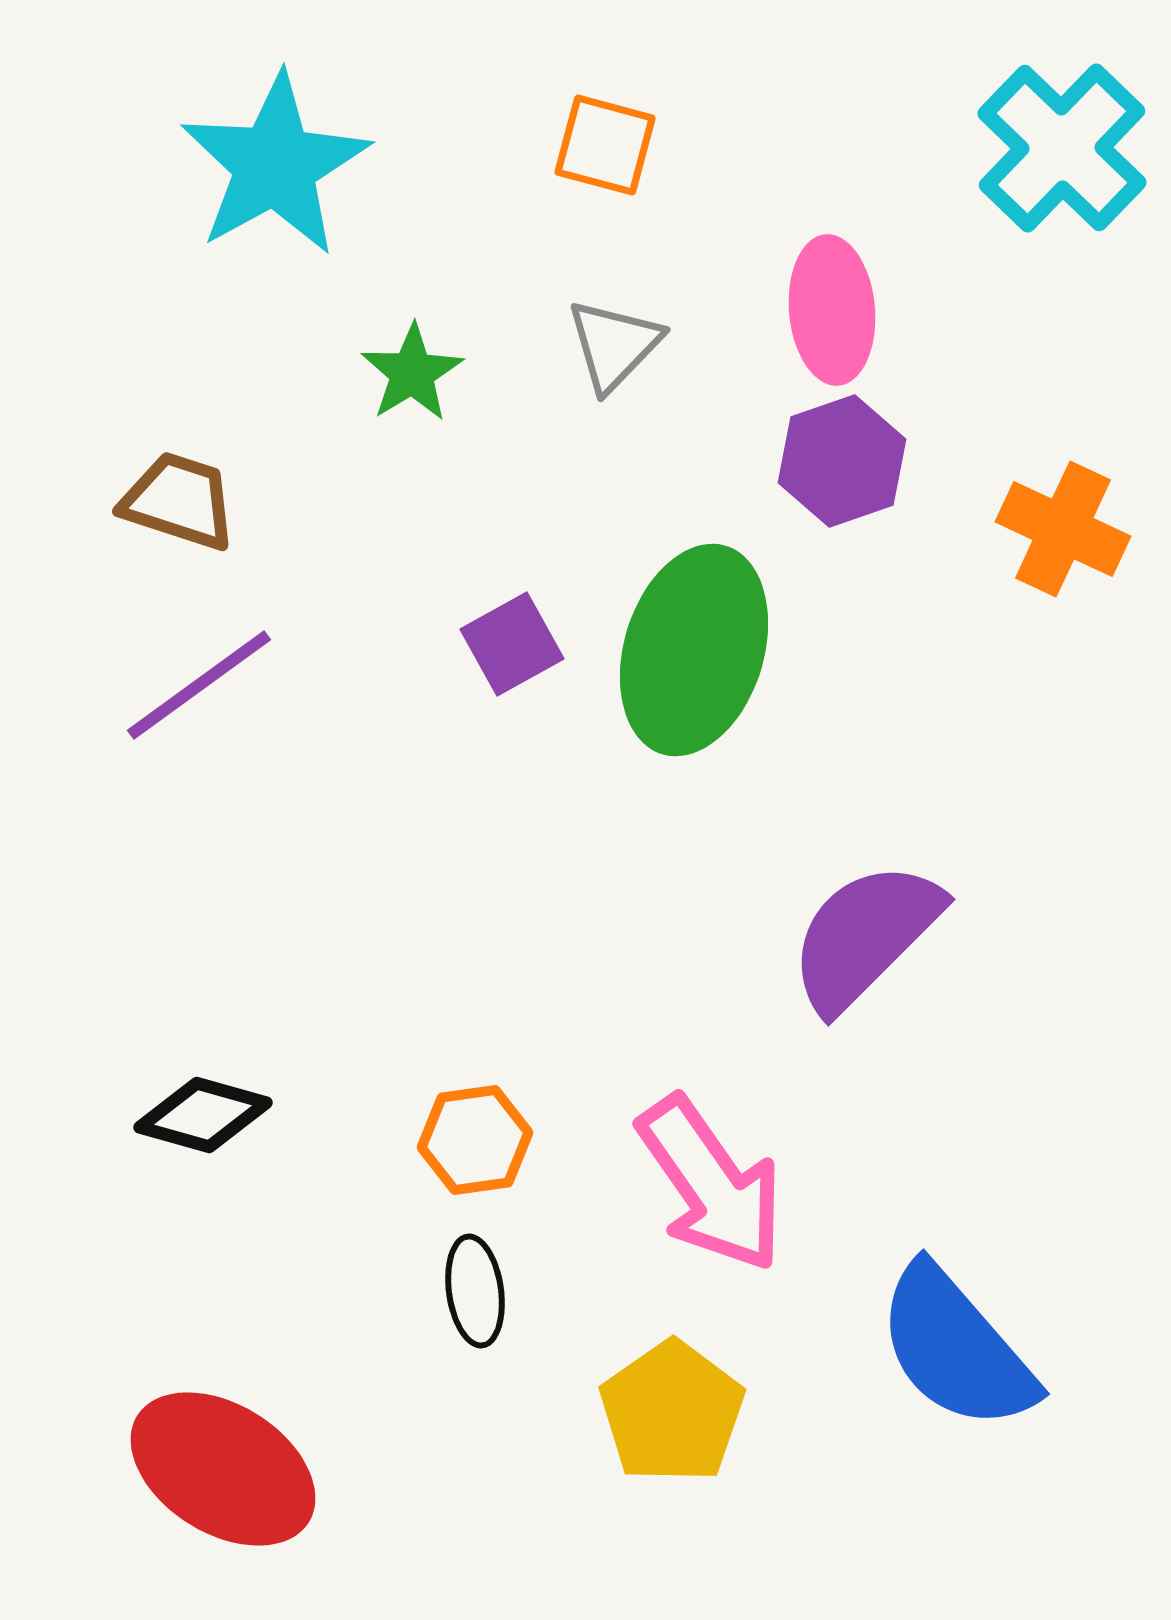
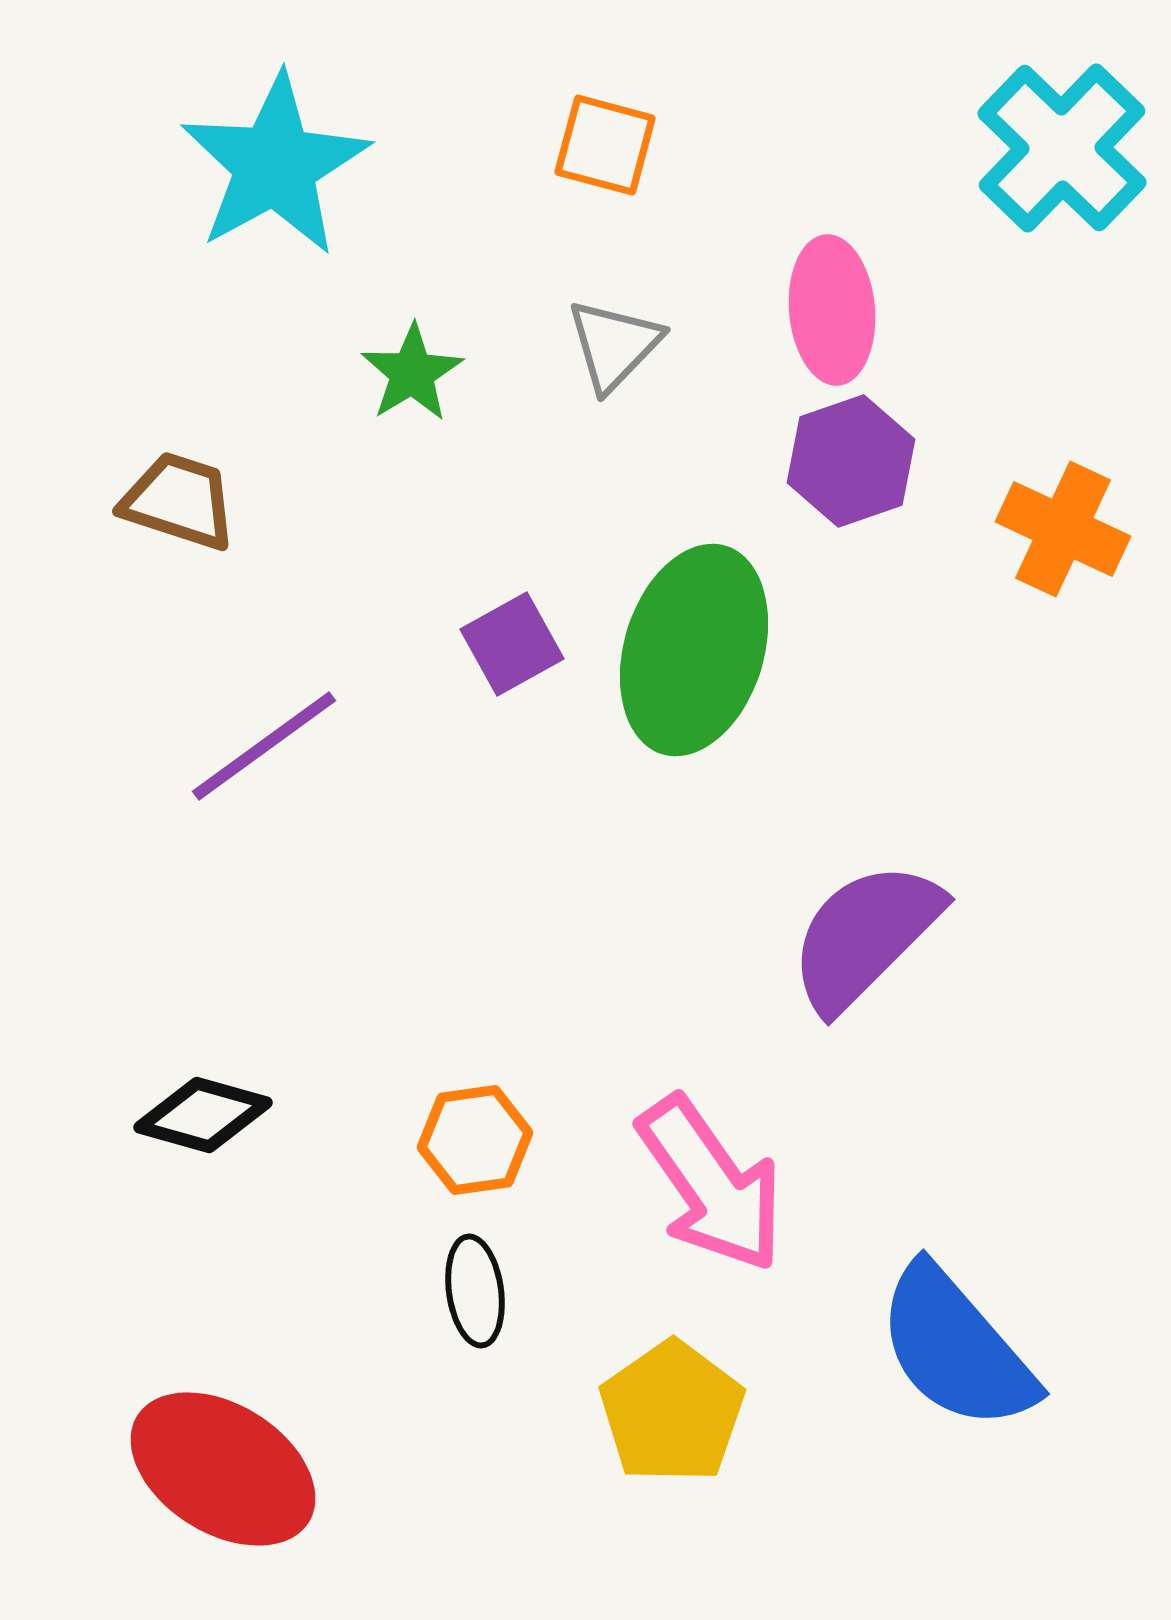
purple hexagon: moved 9 px right
purple line: moved 65 px right, 61 px down
